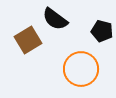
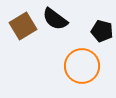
brown square: moved 5 px left, 14 px up
orange circle: moved 1 px right, 3 px up
